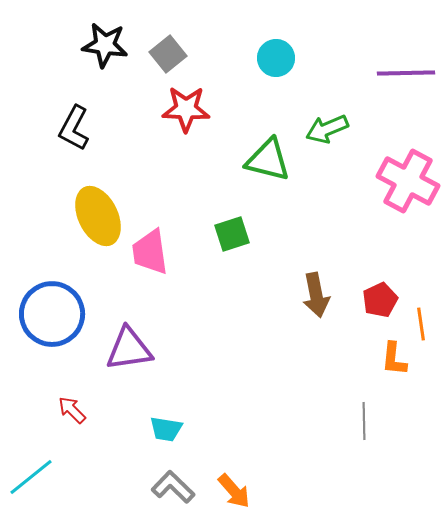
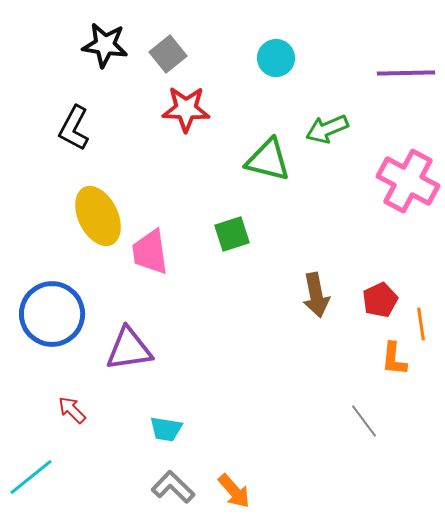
gray line: rotated 36 degrees counterclockwise
